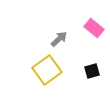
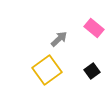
black square: rotated 21 degrees counterclockwise
